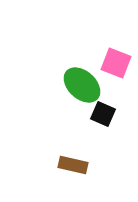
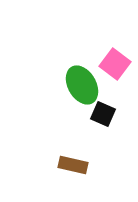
pink square: moved 1 px left, 1 px down; rotated 16 degrees clockwise
green ellipse: rotated 18 degrees clockwise
